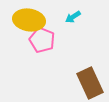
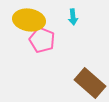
cyan arrow: rotated 63 degrees counterclockwise
brown rectangle: rotated 24 degrees counterclockwise
